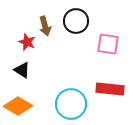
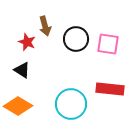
black circle: moved 18 px down
